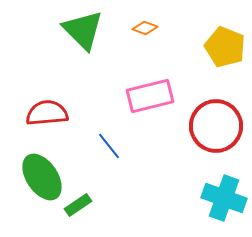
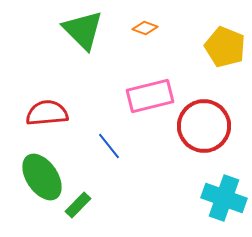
red circle: moved 12 px left
green rectangle: rotated 12 degrees counterclockwise
